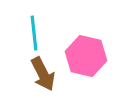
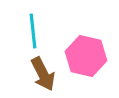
cyan line: moved 1 px left, 2 px up
